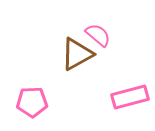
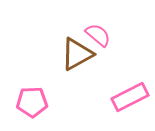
pink rectangle: rotated 12 degrees counterclockwise
